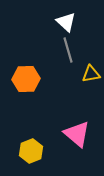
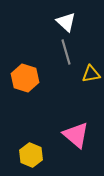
gray line: moved 2 px left, 2 px down
orange hexagon: moved 1 px left, 1 px up; rotated 20 degrees clockwise
pink triangle: moved 1 px left, 1 px down
yellow hexagon: moved 4 px down; rotated 15 degrees counterclockwise
